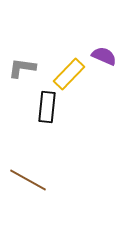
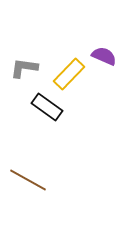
gray L-shape: moved 2 px right
black rectangle: rotated 60 degrees counterclockwise
